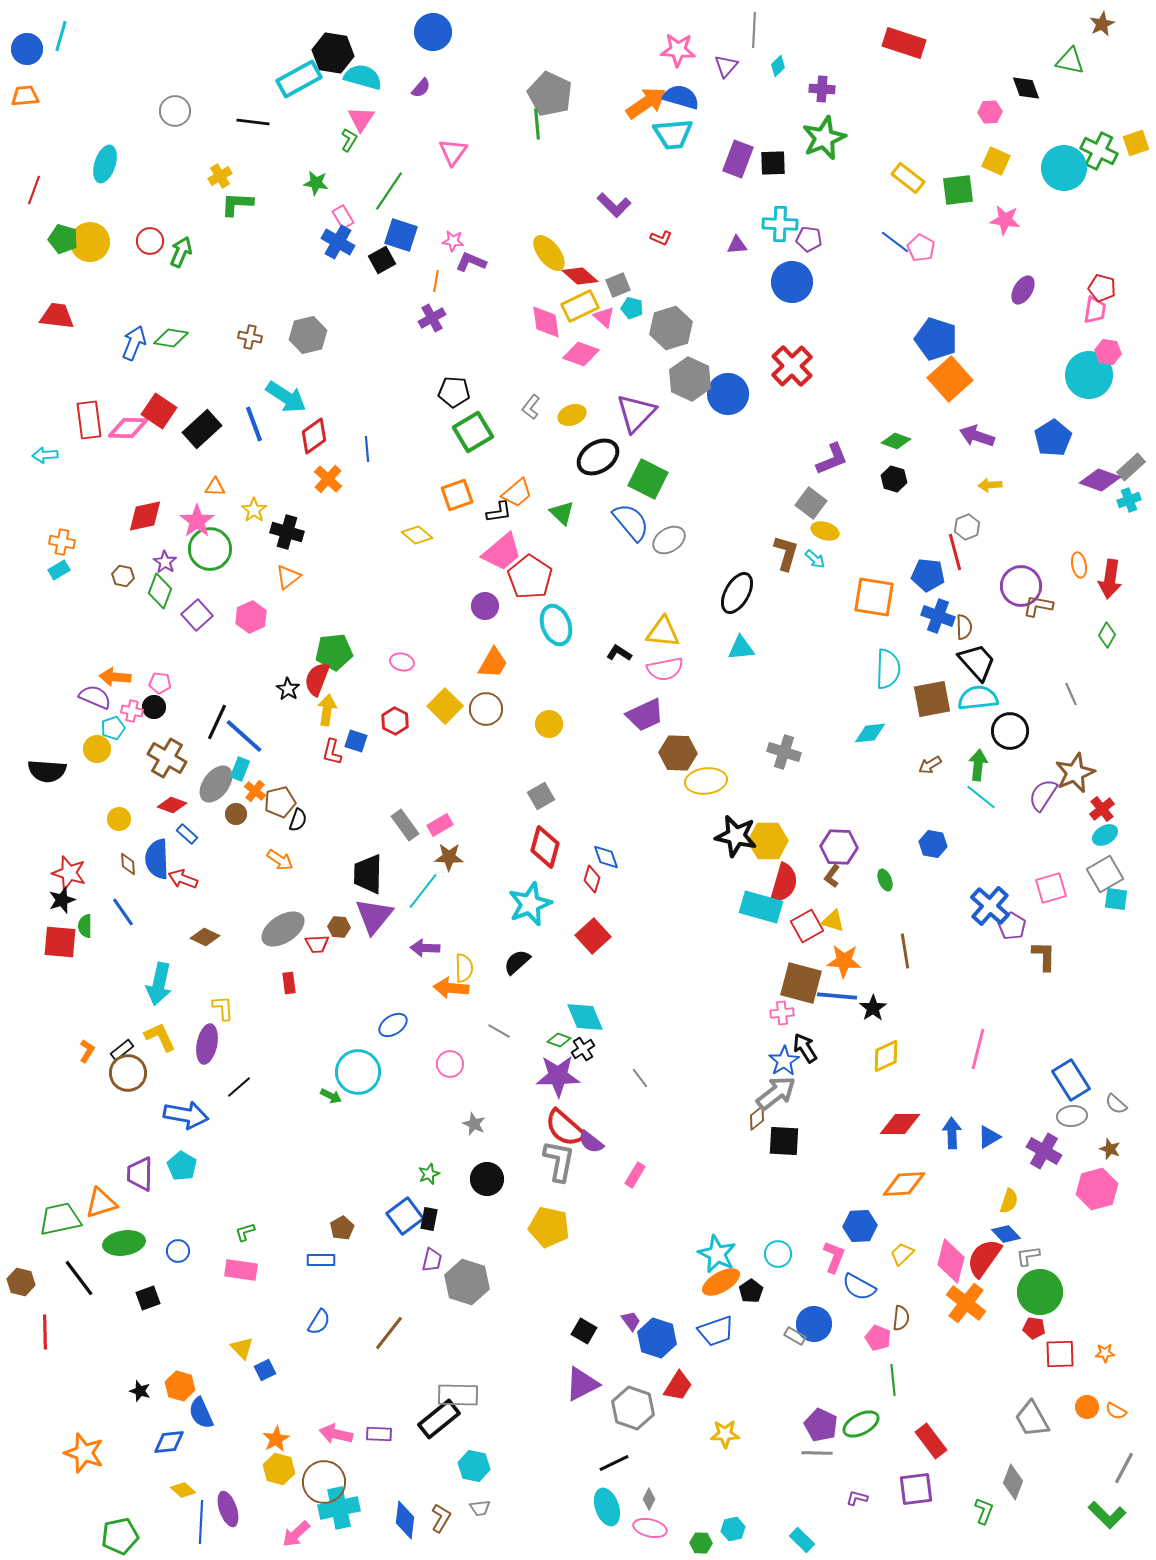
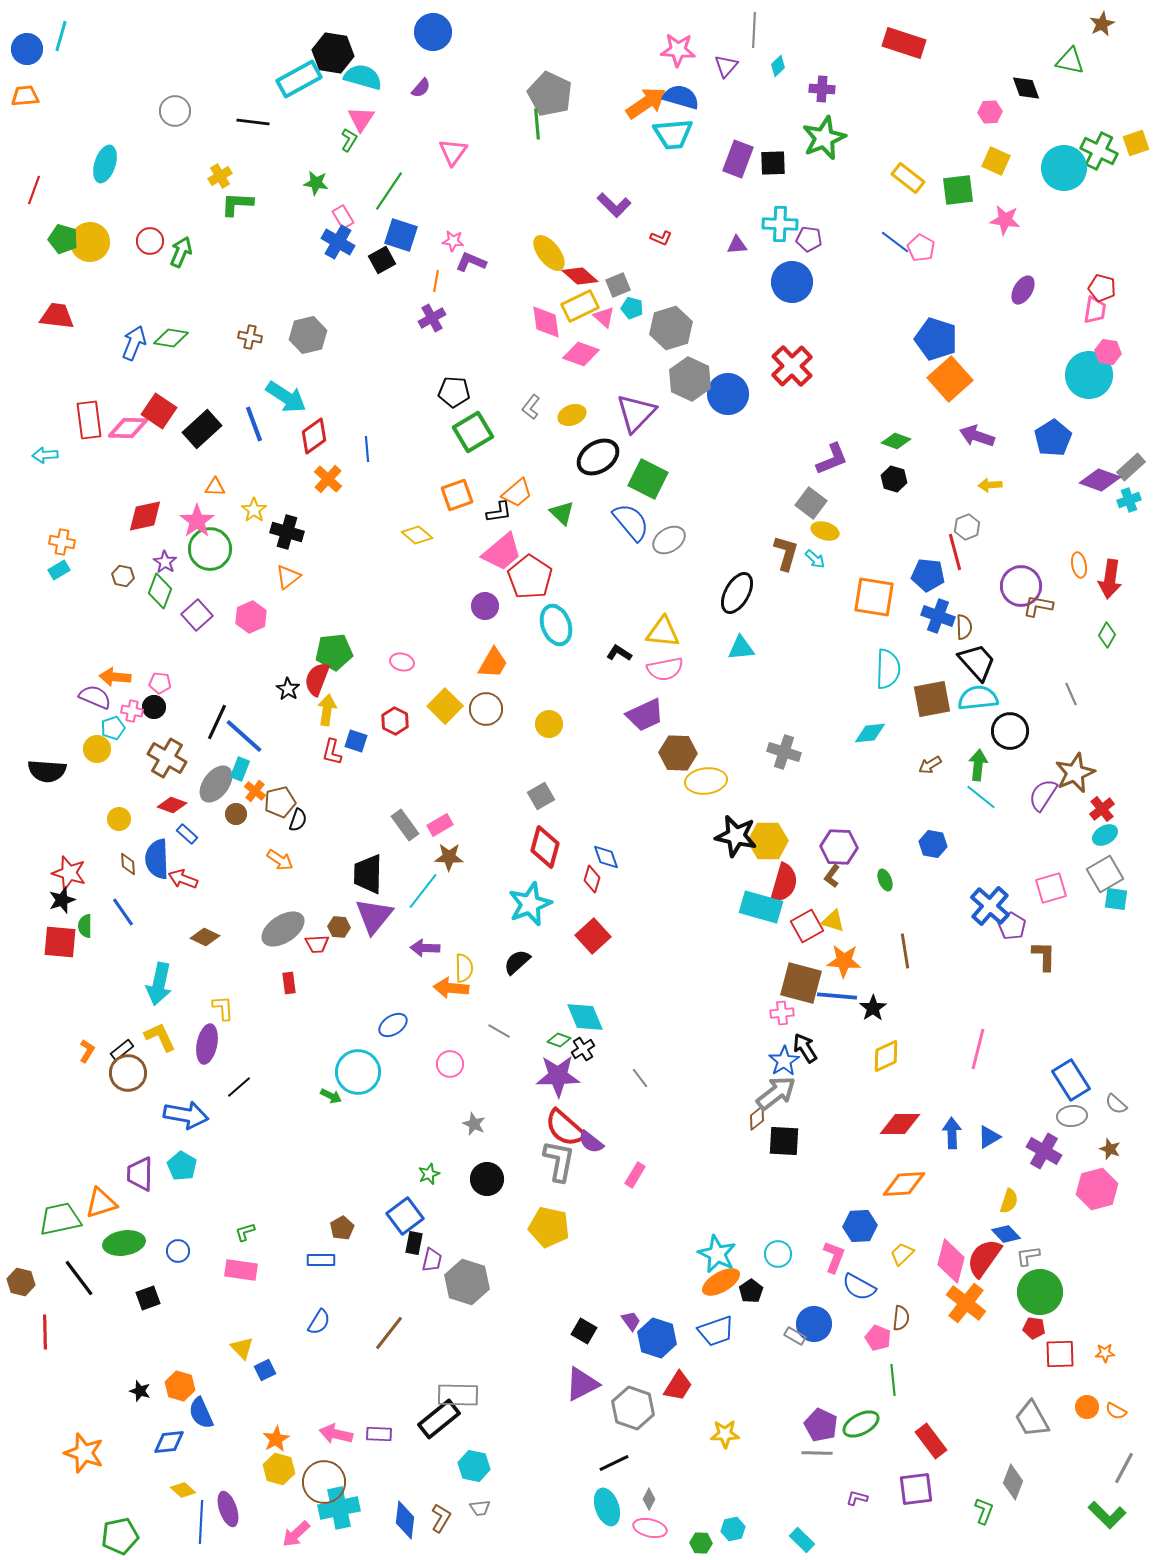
black rectangle at (429, 1219): moved 15 px left, 24 px down
